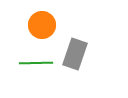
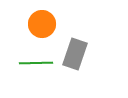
orange circle: moved 1 px up
